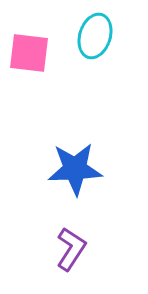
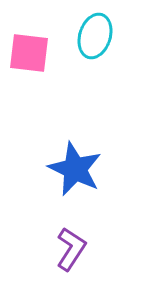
blue star: rotated 28 degrees clockwise
